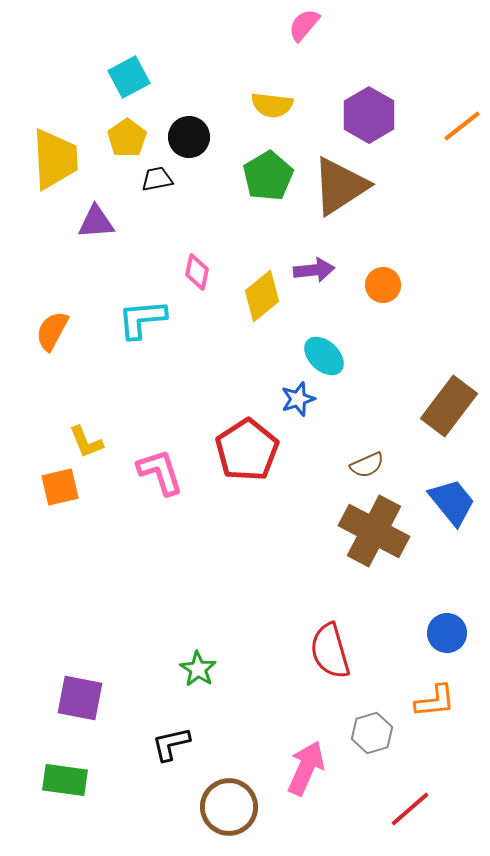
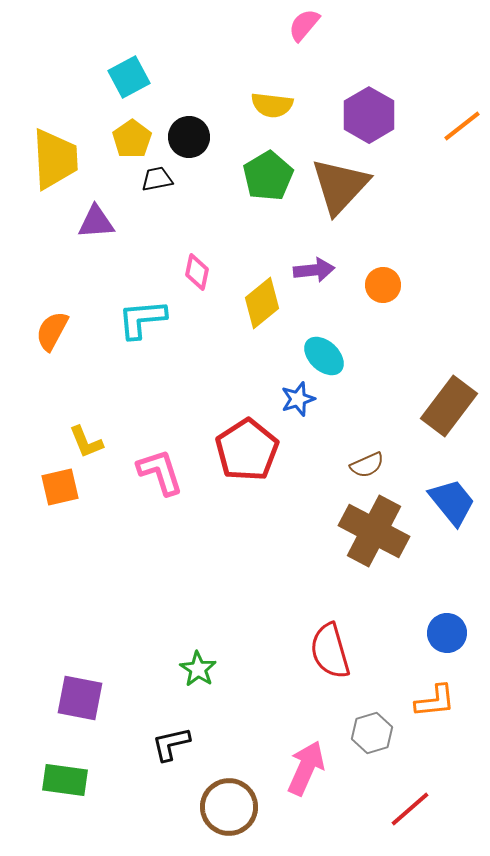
yellow pentagon: moved 5 px right, 1 px down
brown triangle: rotated 14 degrees counterclockwise
yellow diamond: moved 7 px down
